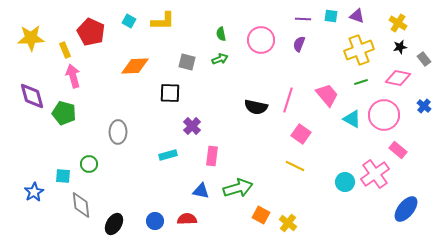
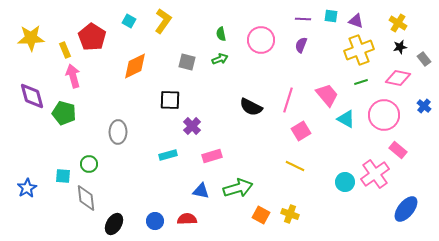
purple triangle at (357, 16): moved 1 px left, 5 px down
yellow L-shape at (163, 21): rotated 55 degrees counterclockwise
red pentagon at (91, 32): moved 1 px right, 5 px down; rotated 8 degrees clockwise
purple semicircle at (299, 44): moved 2 px right, 1 px down
orange diamond at (135, 66): rotated 24 degrees counterclockwise
black square at (170, 93): moved 7 px down
black semicircle at (256, 107): moved 5 px left; rotated 15 degrees clockwise
cyan triangle at (352, 119): moved 6 px left
pink square at (301, 134): moved 3 px up; rotated 24 degrees clockwise
pink rectangle at (212, 156): rotated 66 degrees clockwise
blue star at (34, 192): moved 7 px left, 4 px up
gray diamond at (81, 205): moved 5 px right, 7 px up
yellow cross at (288, 223): moved 2 px right, 9 px up; rotated 18 degrees counterclockwise
